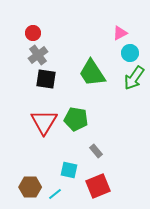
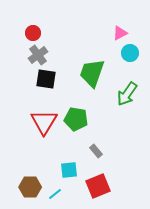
green trapezoid: rotated 52 degrees clockwise
green arrow: moved 7 px left, 16 px down
cyan square: rotated 18 degrees counterclockwise
